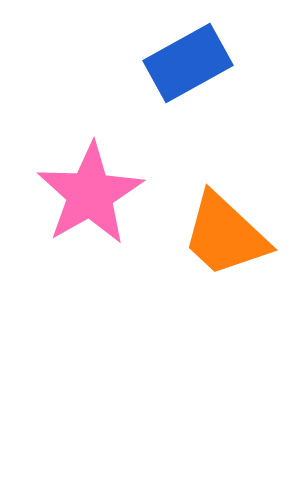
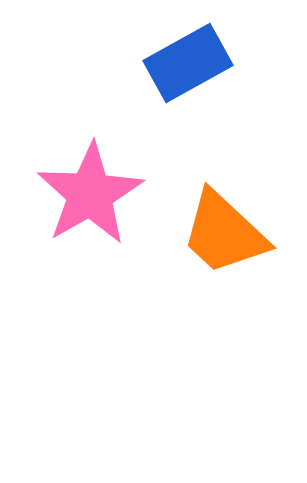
orange trapezoid: moved 1 px left, 2 px up
